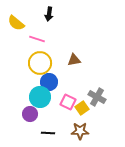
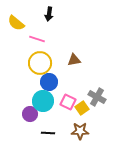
cyan circle: moved 3 px right, 4 px down
